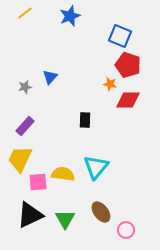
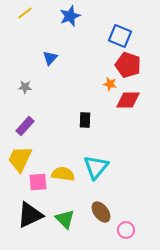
blue triangle: moved 19 px up
gray star: rotated 16 degrees clockwise
green triangle: rotated 15 degrees counterclockwise
